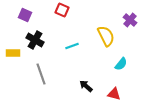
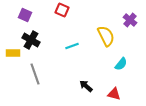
black cross: moved 4 px left
gray line: moved 6 px left
